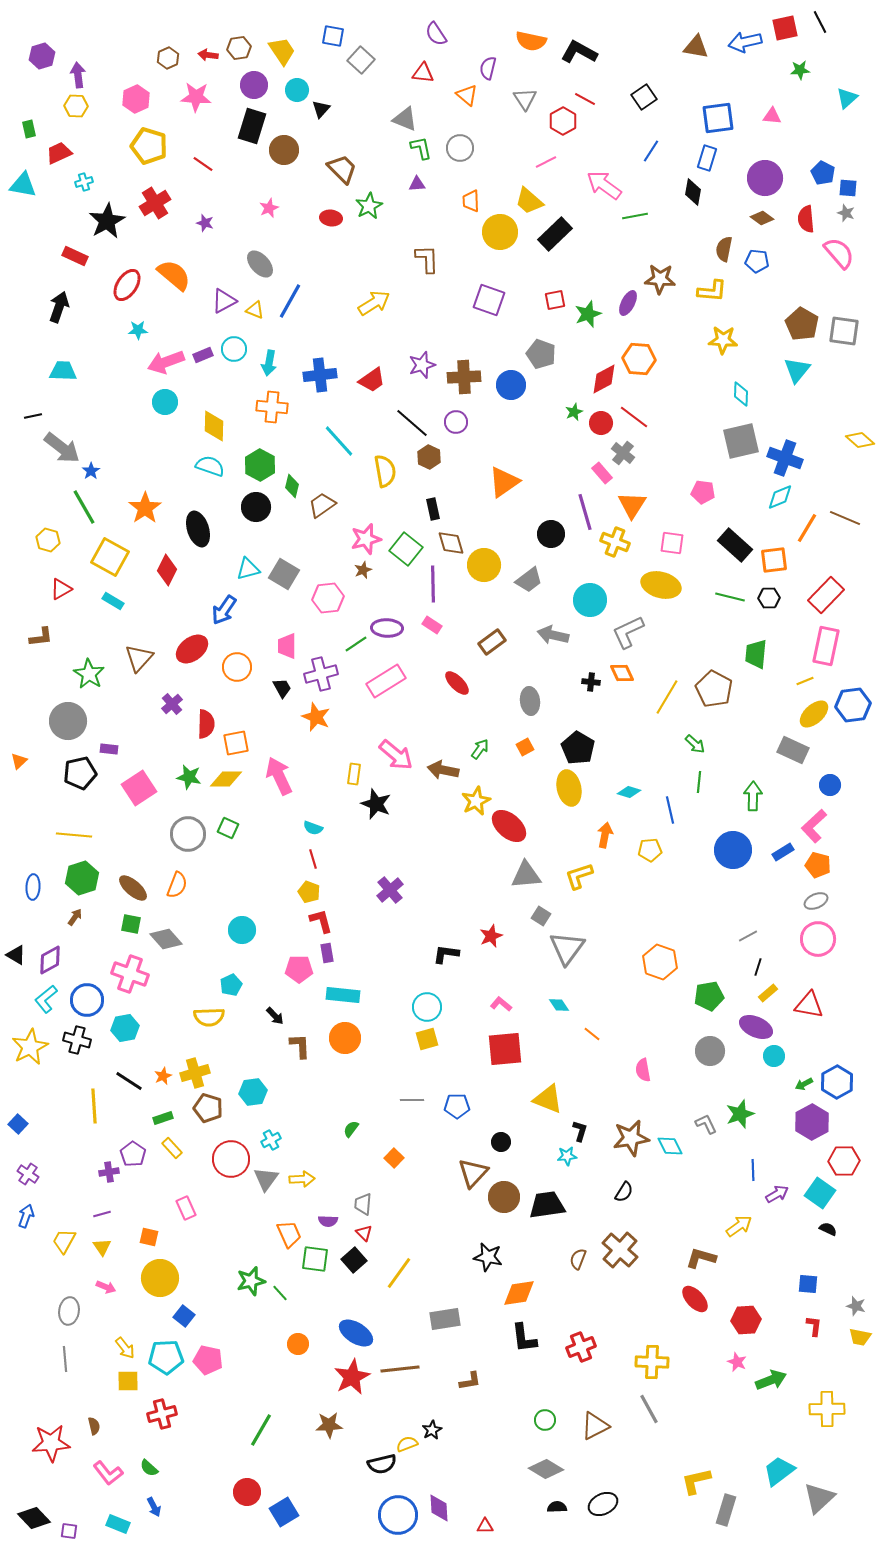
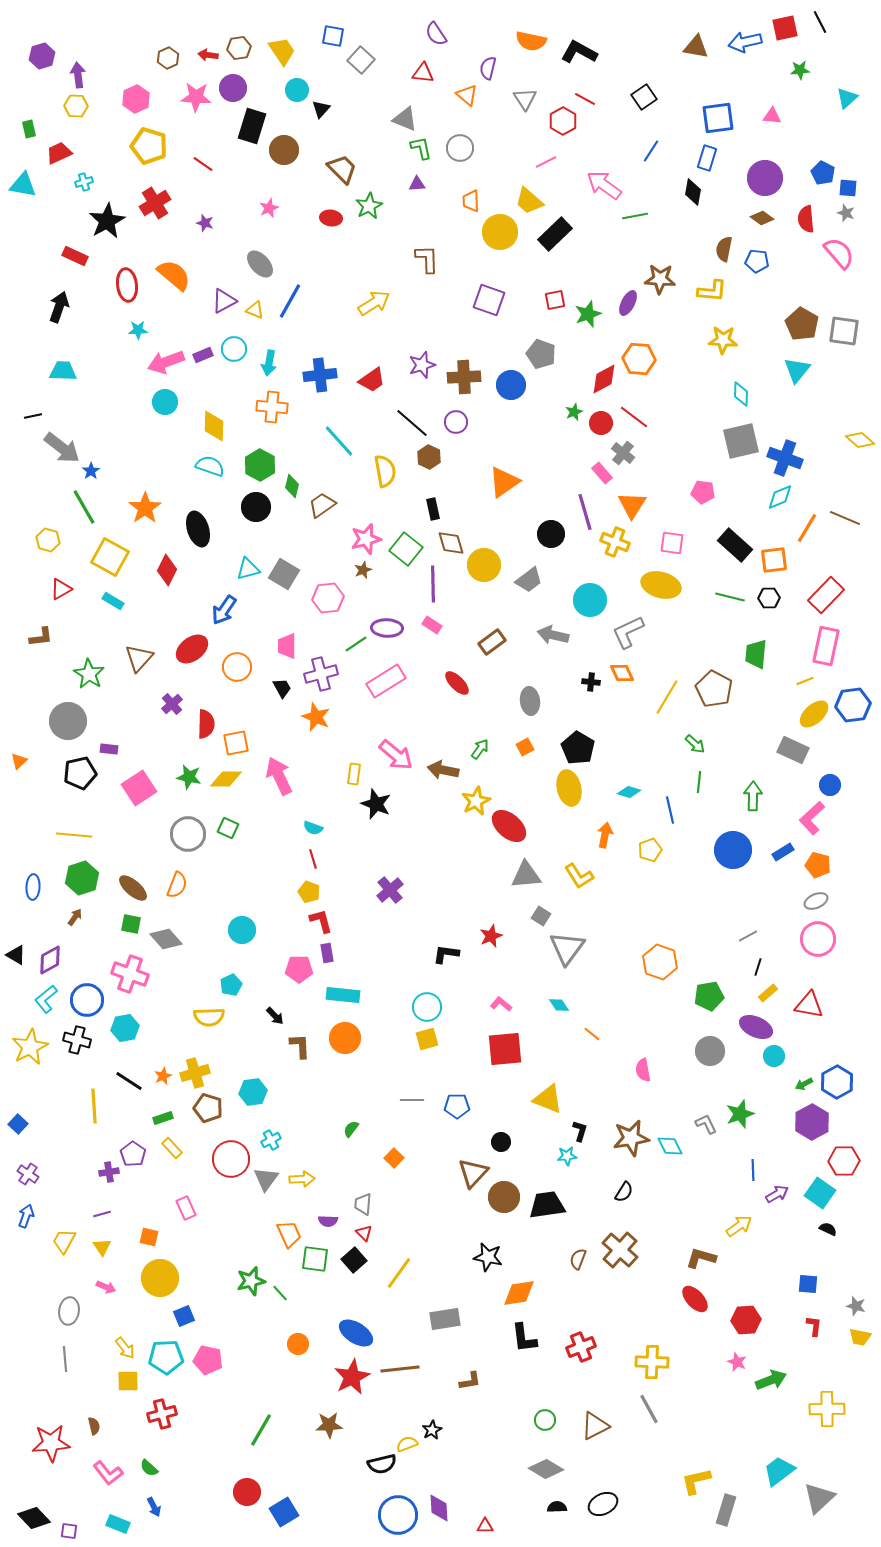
purple circle at (254, 85): moved 21 px left, 3 px down
red ellipse at (127, 285): rotated 40 degrees counterclockwise
pink L-shape at (814, 826): moved 2 px left, 8 px up
yellow pentagon at (650, 850): rotated 15 degrees counterclockwise
yellow L-shape at (579, 876): rotated 104 degrees counterclockwise
blue square at (184, 1316): rotated 30 degrees clockwise
